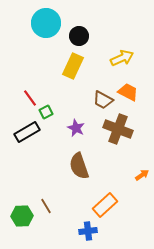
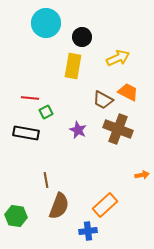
black circle: moved 3 px right, 1 px down
yellow arrow: moved 4 px left
yellow rectangle: rotated 15 degrees counterclockwise
red line: rotated 48 degrees counterclockwise
purple star: moved 2 px right, 2 px down
black rectangle: moved 1 px left, 1 px down; rotated 40 degrees clockwise
brown semicircle: moved 20 px left, 40 px down; rotated 140 degrees counterclockwise
orange arrow: rotated 24 degrees clockwise
brown line: moved 26 px up; rotated 21 degrees clockwise
green hexagon: moved 6 px left; rotated 10 degrees clockwise
